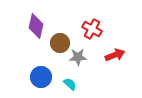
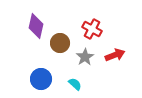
gray star: moved 7 px right; rotated 30 degrees counterclockwise
blue circle: moved 2 px down
cyan semicircle: moved 5 px right
